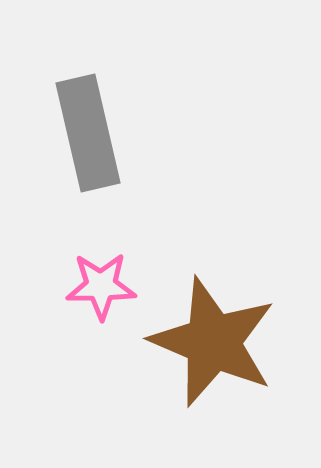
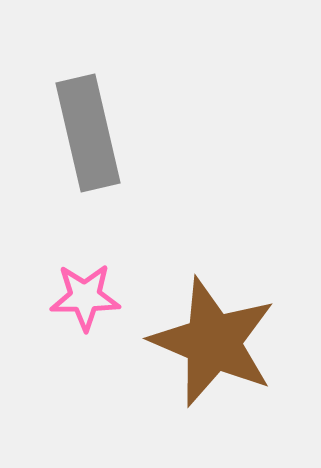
pink star: moved 16 px left, 11 px down
